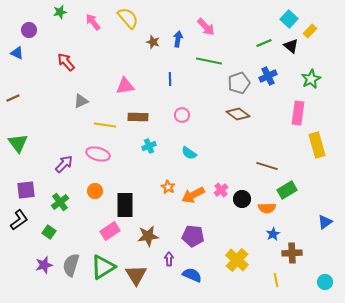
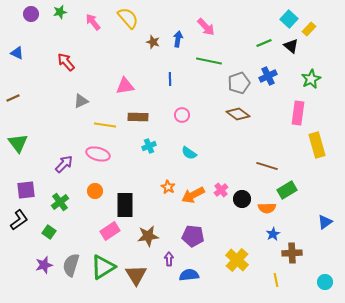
purple circle at (29, 30): moved 2 px right, 16 px up
yellow rectangle at (310, 31): moved 1 px left, 2 px up
blue semicircle at (192, 275): moved 3 px left; rotated 30 degrees counterclockwise
